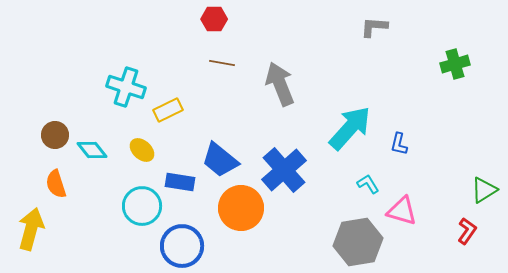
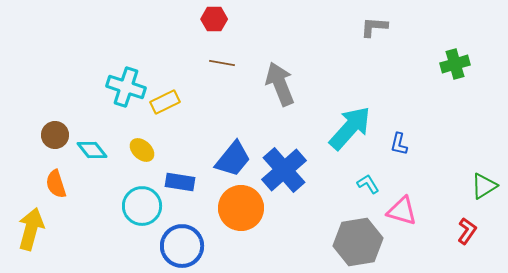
yellow rectangle: moved 3 px left, 8 px up
blue trapezoid: moved 13 px right, 1 px up; rotated 90 degrees counterclockwise
green triangle: moved 4 px up
